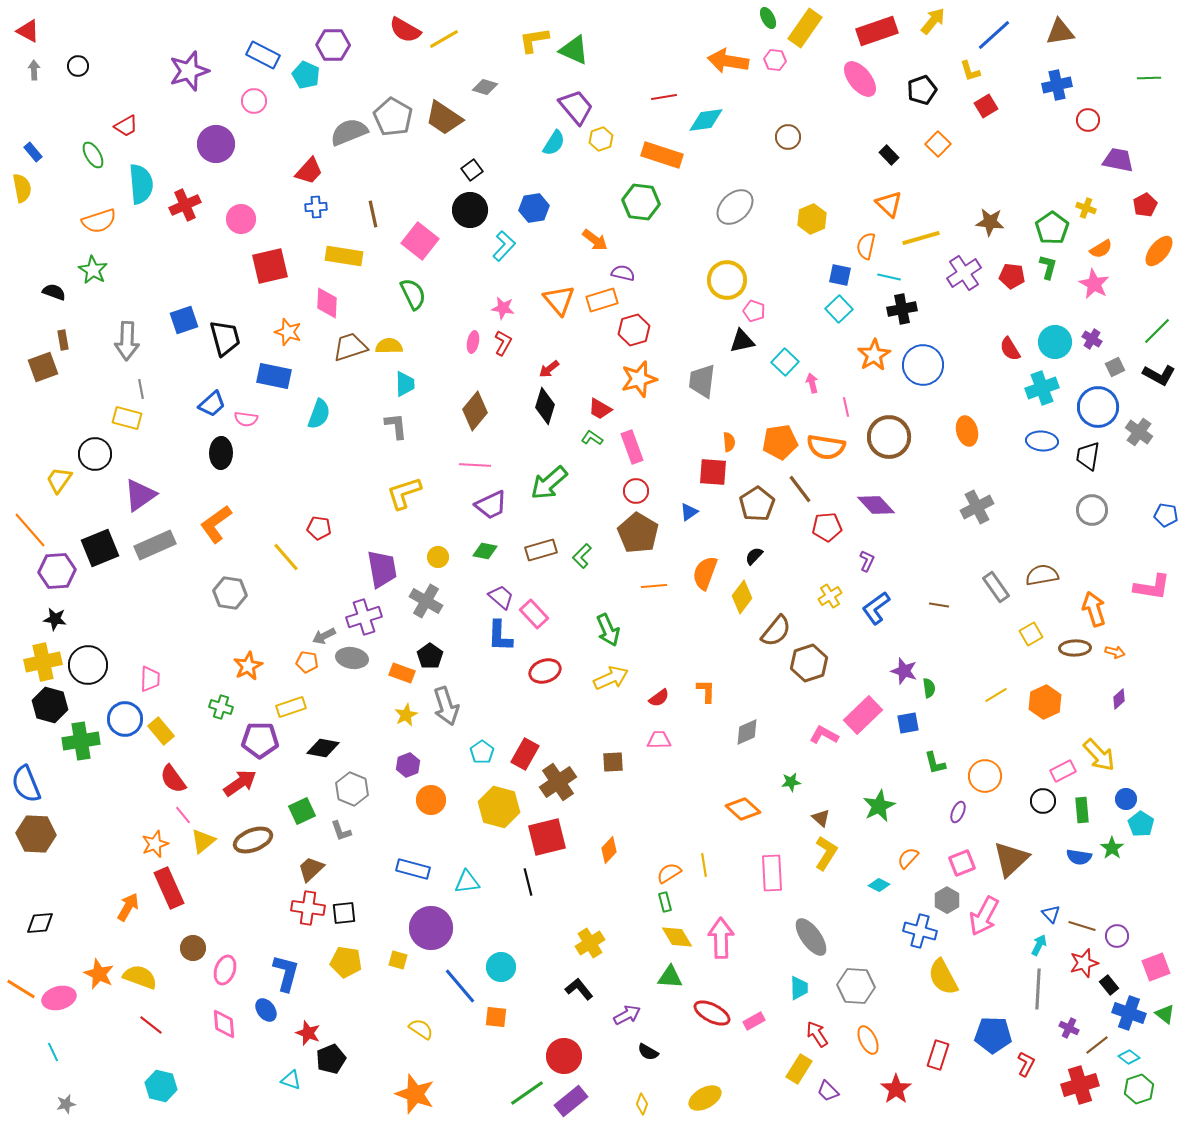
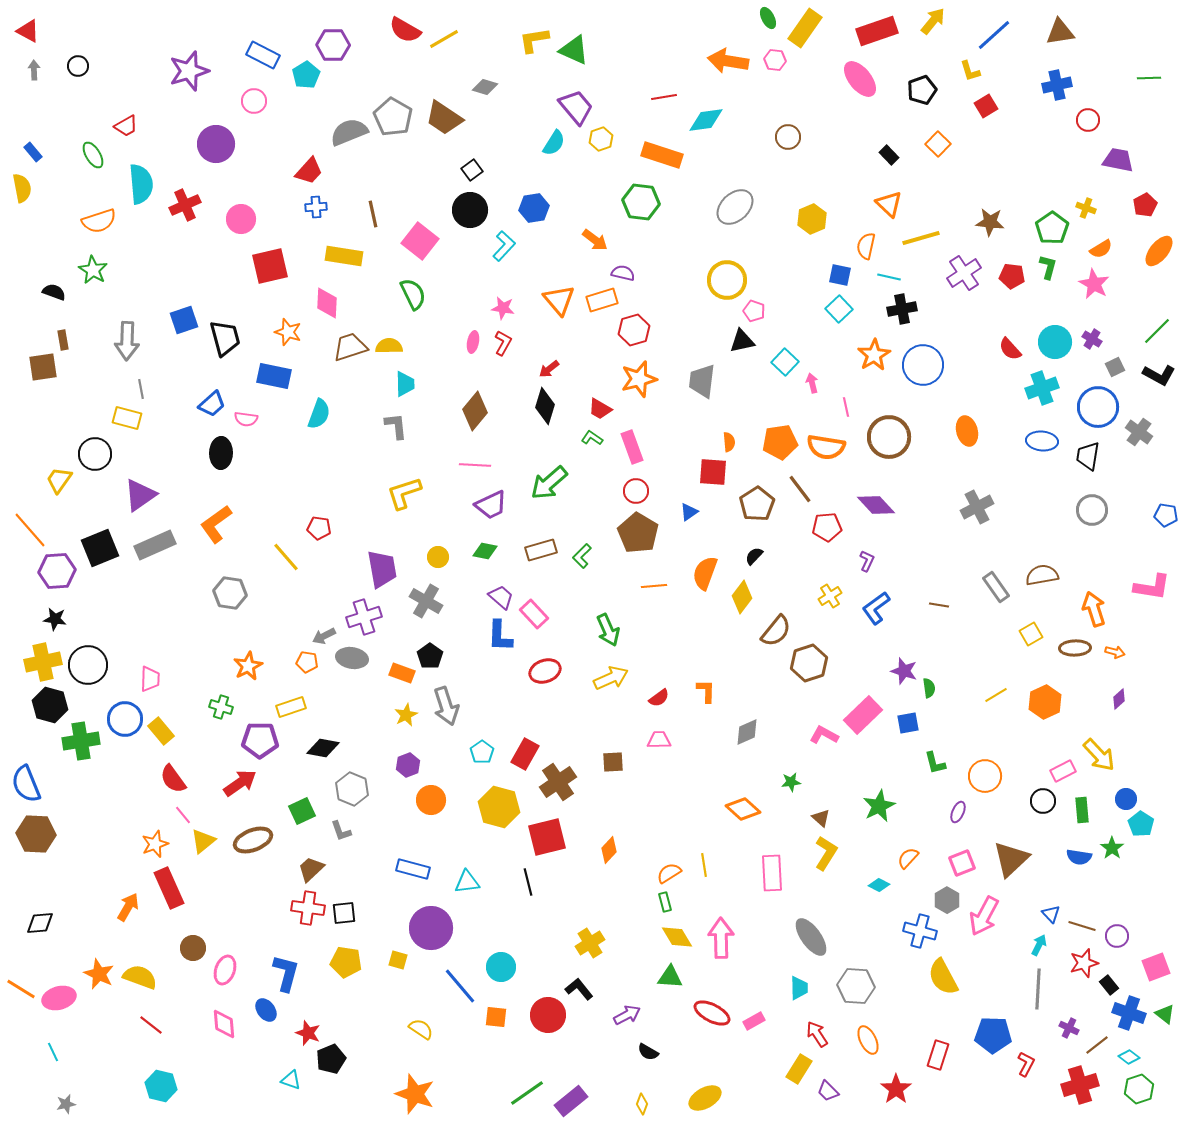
cyan pentagon at (306, 75): rotated 16 degrees clockwise
red semicircle at (1010, 349): rotated 10 degrees counterclockwise
brown square at (43, 367): rotated 12 degrees clockwise
red circle at (564, 1056): moved 16 px left, 41 px up
